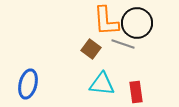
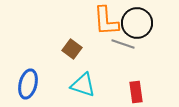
brown square: moved 19 px left
cyan triangle: moved 19 px left, 1 px down; rotated 12 degrees clockwise
